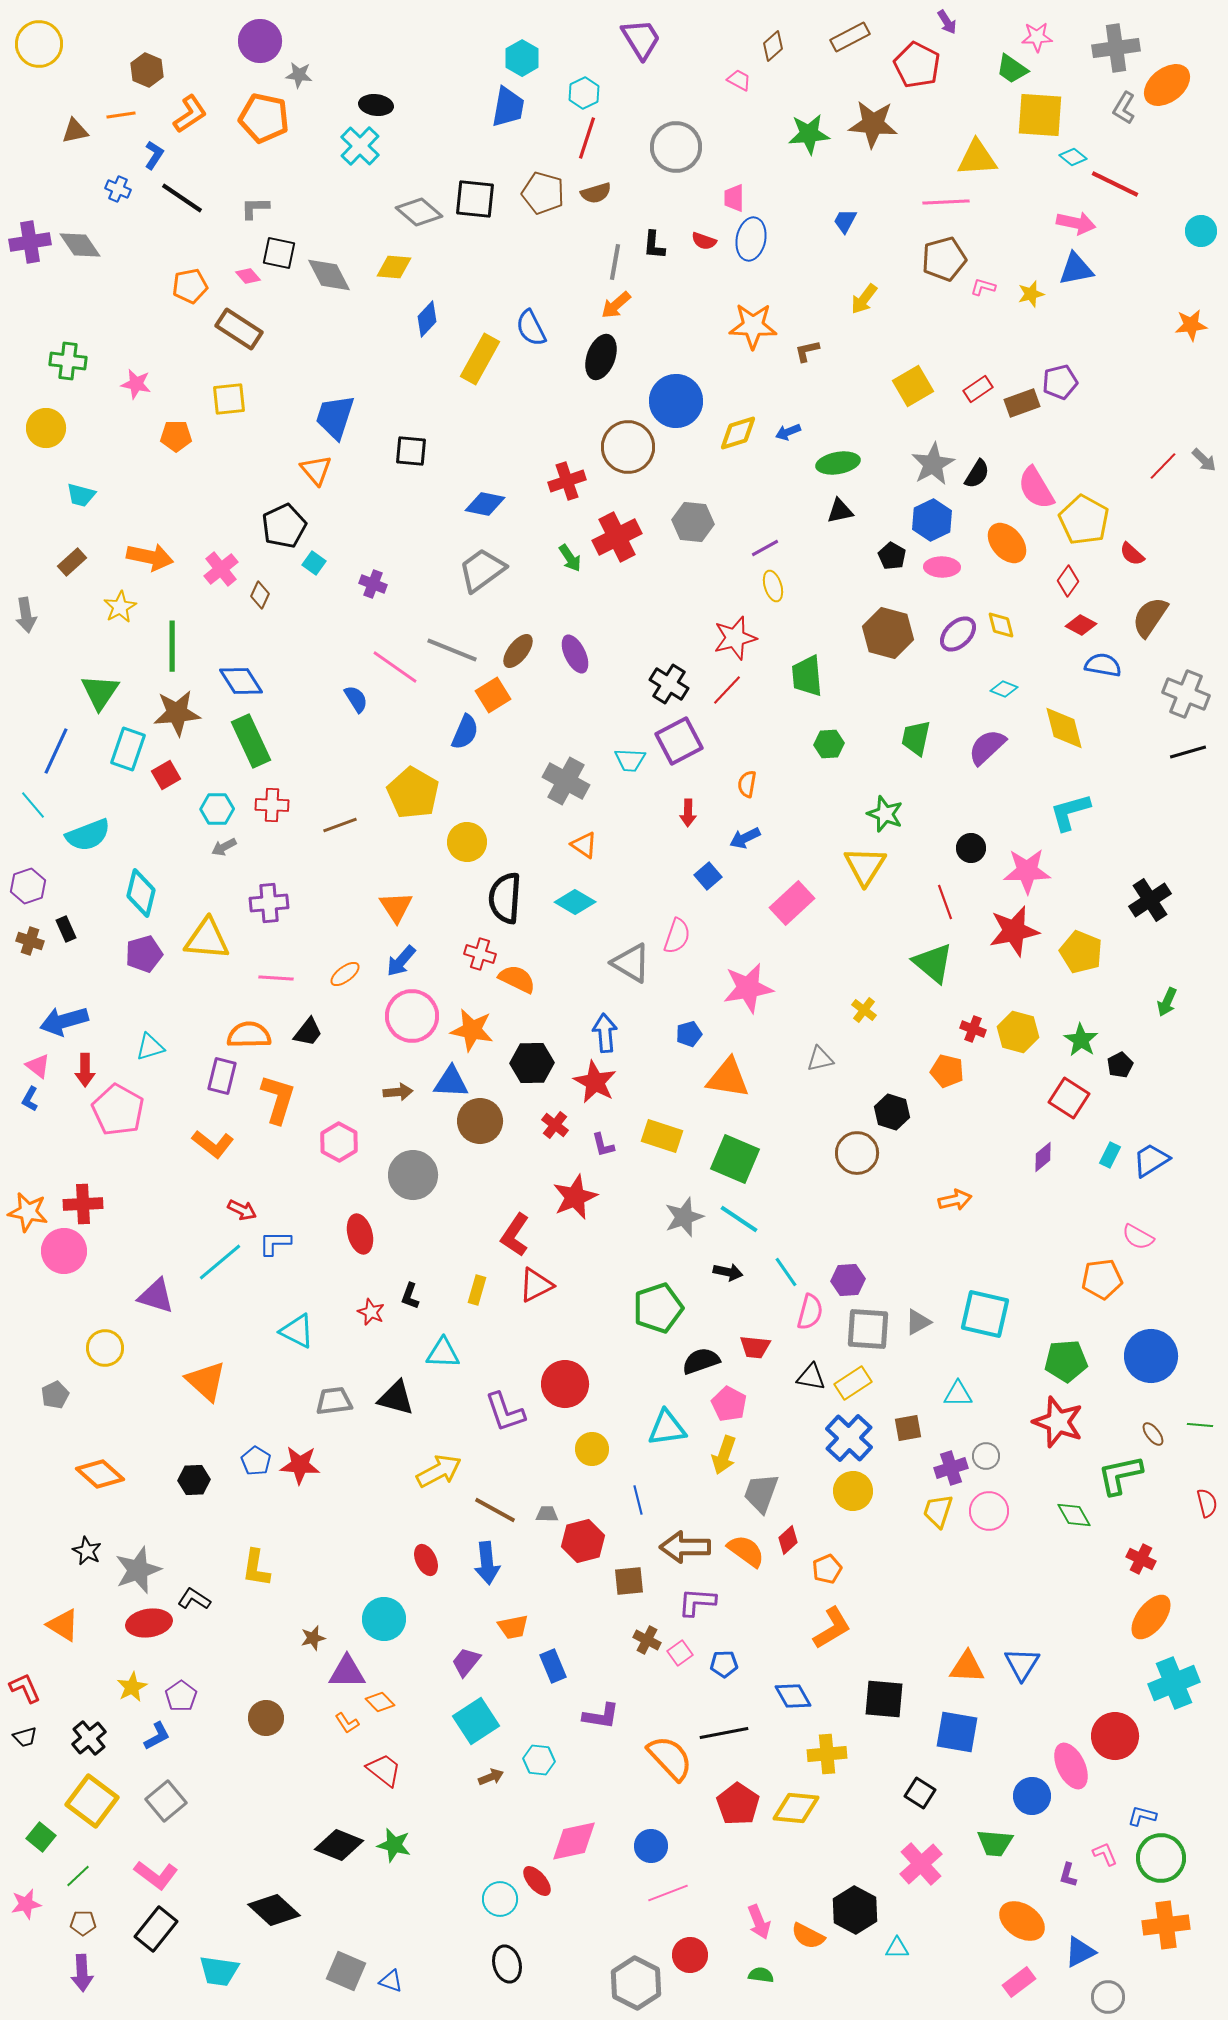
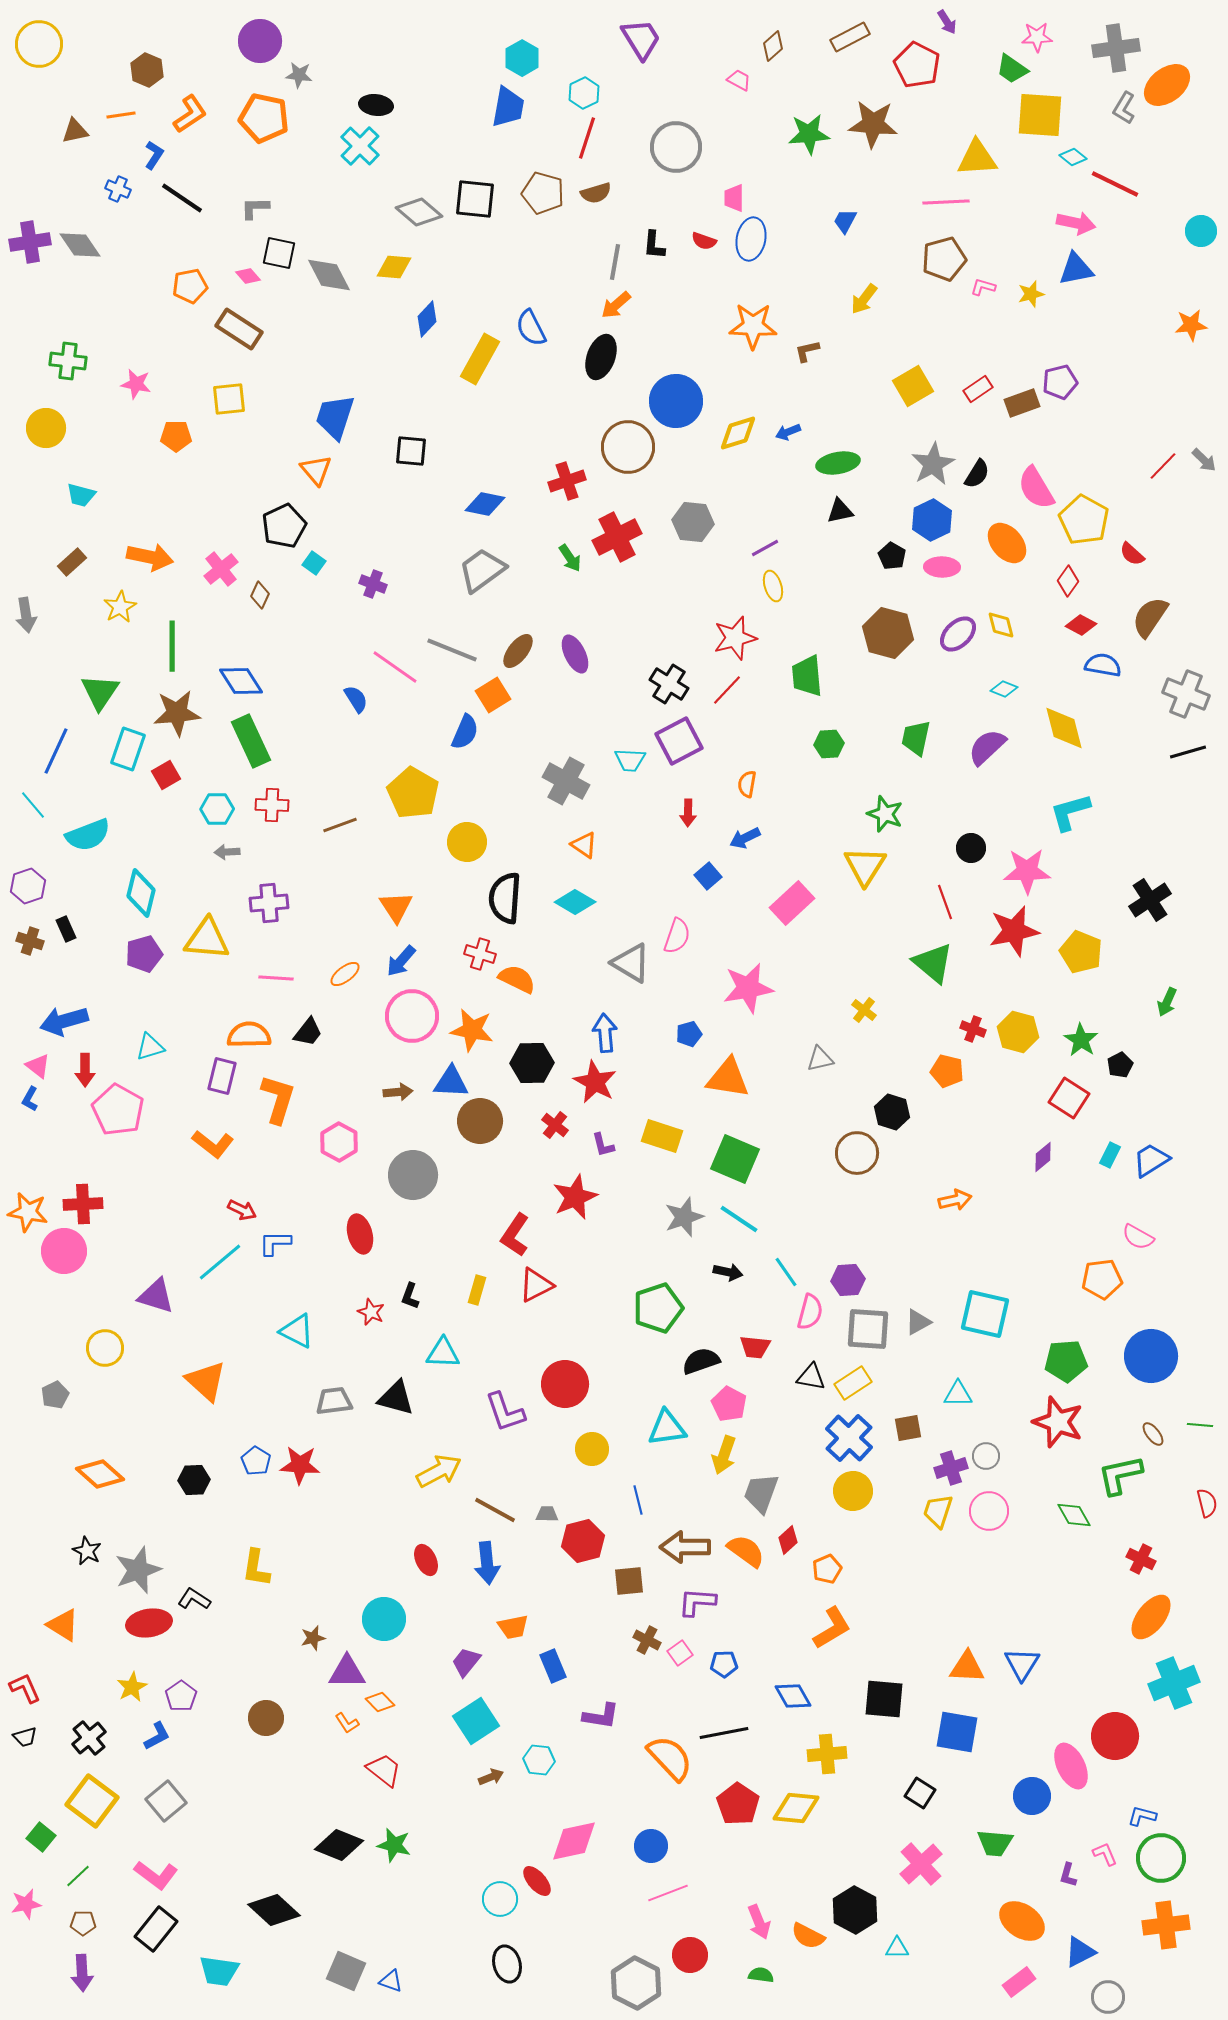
gray arrow at (224, 847): moved 3 px right, 5 px down; rotated 25 degrees clockwise
